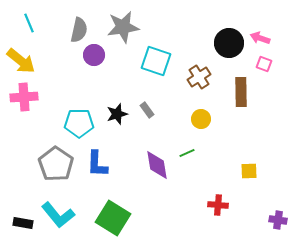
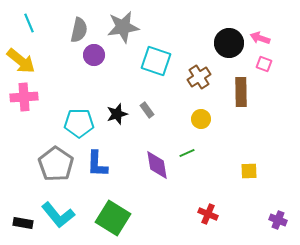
red cross: moved 10 px left, 9 px down; rotated 18 degrees clockwise
purple cross: rotated 12 degrees clockwise
